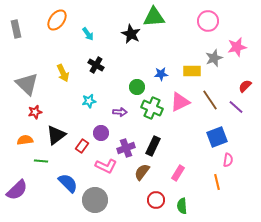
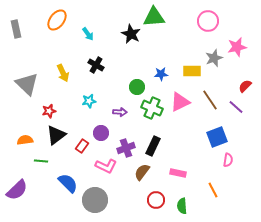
red star: moved 14 px right, 1 px up
pink rectangle: rotated 70 degrees clockwise
orange line: moved 4 px left, 8 px down; rotated 14 degrees counterclockwise
